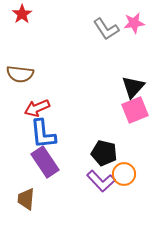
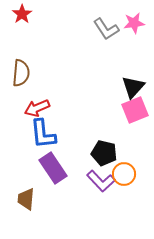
brown semicircle: moved 1 px right, 1 px up; rotated 92 degrees counterclockwise
purple rectangle: moved 8 px right, 6 px down
